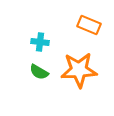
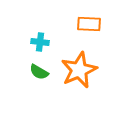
orange rectangle: moved 1 px up; rotated 20 degrees counterclockwise
orange star: rotated 21 degrees counterclockwise
